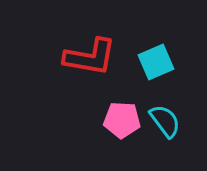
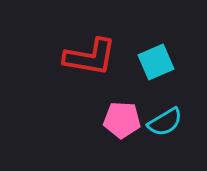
cyan semicircle: moved 1 px down; rotated 96 degrees clockwise
